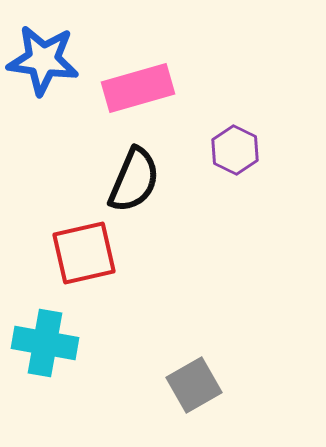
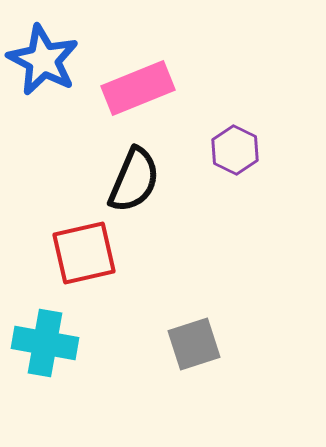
blue star: rotated 20 degrees clockwise
pink rectangle: rotated 6 degrees counterclockwise
gray square: moved 41 px up; rotated 12 degrees clockwise
